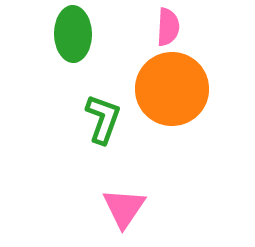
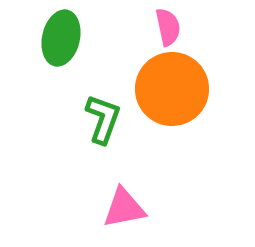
pink semicircle: rotated 15 degrees counterclockwise
green ellipse: moved 12 px left, 4 px down; rotated 14 degrees clockwise
pink triangle: rotated 45 degrees clockwise
